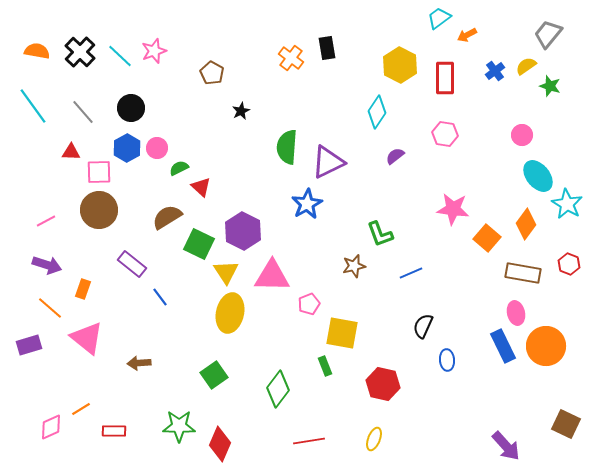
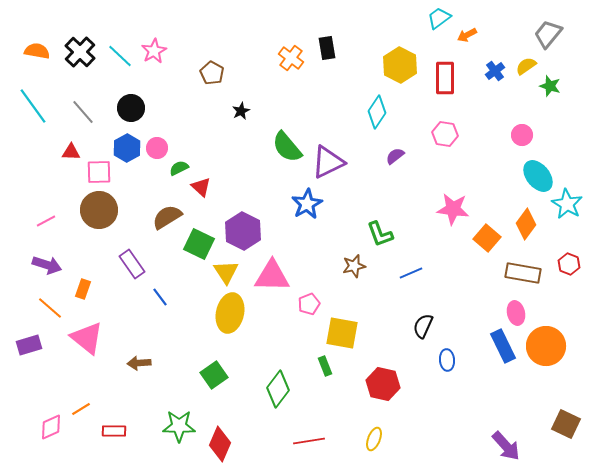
pink star at (154, 51): rotated 10 degrees counterclockwise
green semicircle at (287, 147): rotated 44 degrees counterclockwise
purple rectangle at (132, 264): rotated 16 degrees clockwise
